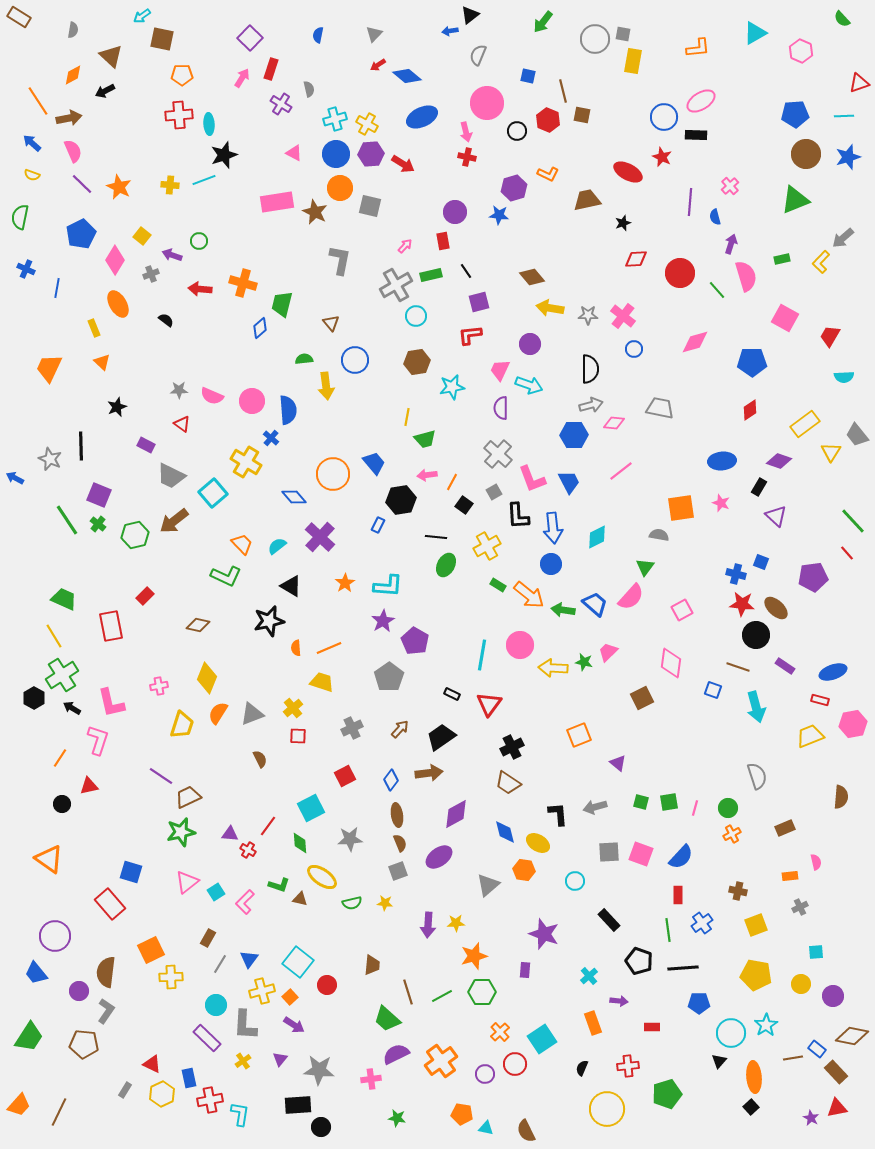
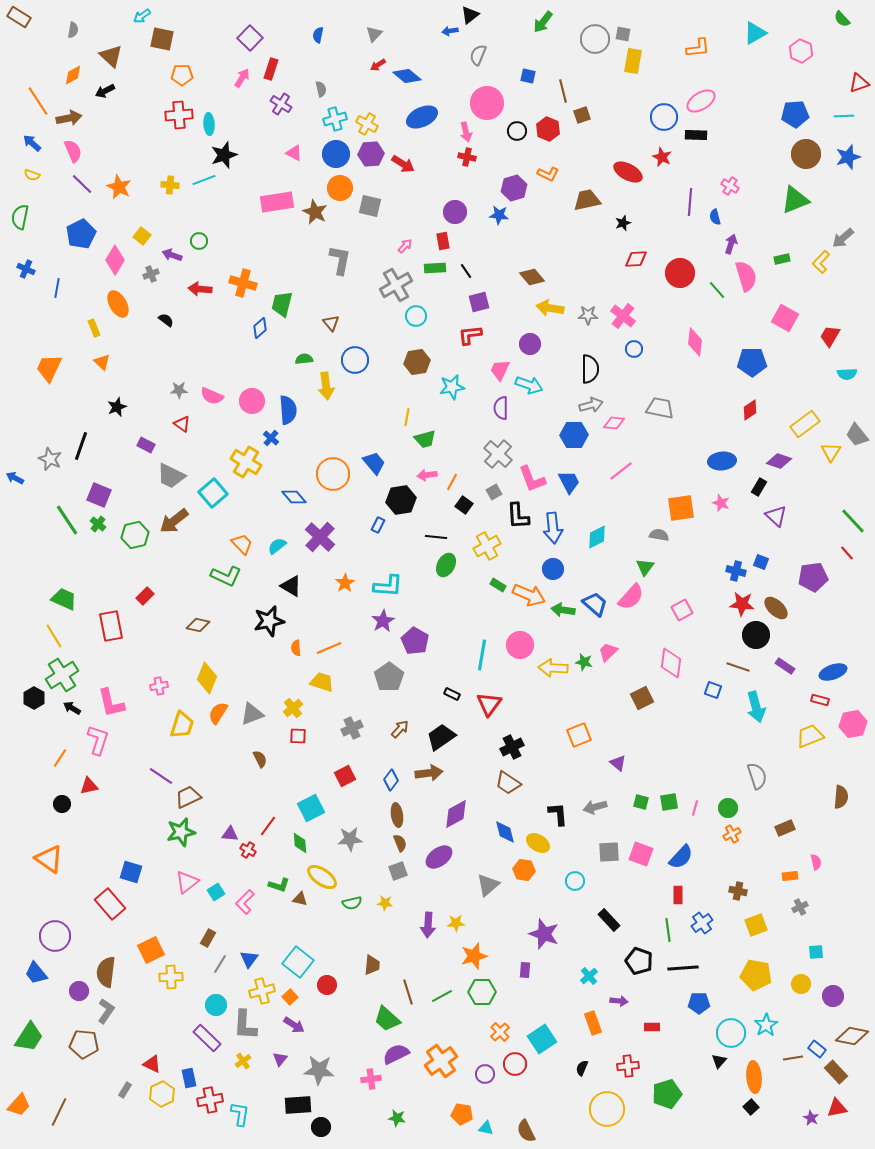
gray semicircle at (309, 89): moved 12 px right
brown square at (582, 115): rotated 30 degrees counterclockwise
red hexagon at (548, 120): moved 9 px down
pink cross at (730, 186): rotated 18 degrees counterclockwise
green rectangle at (431, 275): moved 4 px right, 7 px up; rotated 10 degrees clockwise
pink diamond at (695, 342): rotated 68 degrees counterclockwise
cyan semicircle at (844, 377): moved 3 px right, 3 px up
black line at (81, 446): rotated 20 degrees clockwise
blue circle at (551, 564): moved 2 px right, 5 px down
blue cross at (736, 574): moved 3 px up
orange arrow at (529, 595): rotated 16 degrees counterclockwise
